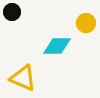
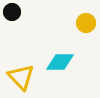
cyan diamond: moved 3 px right, 16 px down
yellow triangle: moved 2 px left, 1 px up; rotated 24 degrees clockwise
